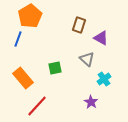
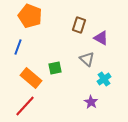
orange pentagon: rotated 20 degrees counterclockwise
blue line: moved 8 px down
orange rectangle: moved 8 px right; rotated 10 degrees counterclockwise
red line: moved 12 px left
